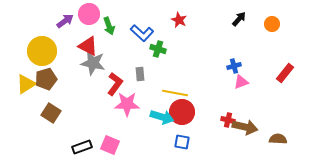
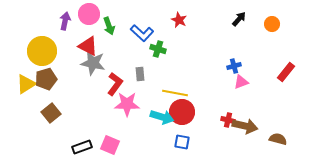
purple arrow: rotated 42 degrees counterclockwise
red rectangle: moved 1 px right, 1 px up
brown square: rotated 18 degrees clockwise
brown arrow: moved 1 px up
brown semicircle: rotated 12 degrees clockwise
